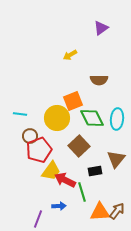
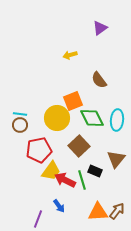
purple triangle: moved 1 px left
yellow arrow: rotated 16 degrees clockwise
brown semicircle: rotated 54 degrees clockwise
cyan ellipse: moved 1 px down
brown circle: moved 10 px left, 11 px up
red pentagon: rotated 10 degrees clockwise
black rectangle: rotated 32 degrees clockwise
green line: moved 12 px up
blue arrow: rotated 56 degrees clockwise
orange triangle: moved 2 px left
